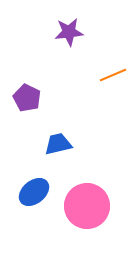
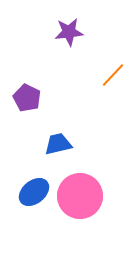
orange line: rotated 24 degrees counterclockwise
pink circle: moved 7 px left, 10 px up
